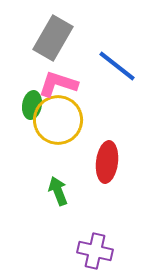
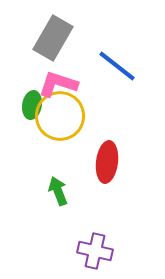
yellow circle: moved 2 px right, 4 px up
